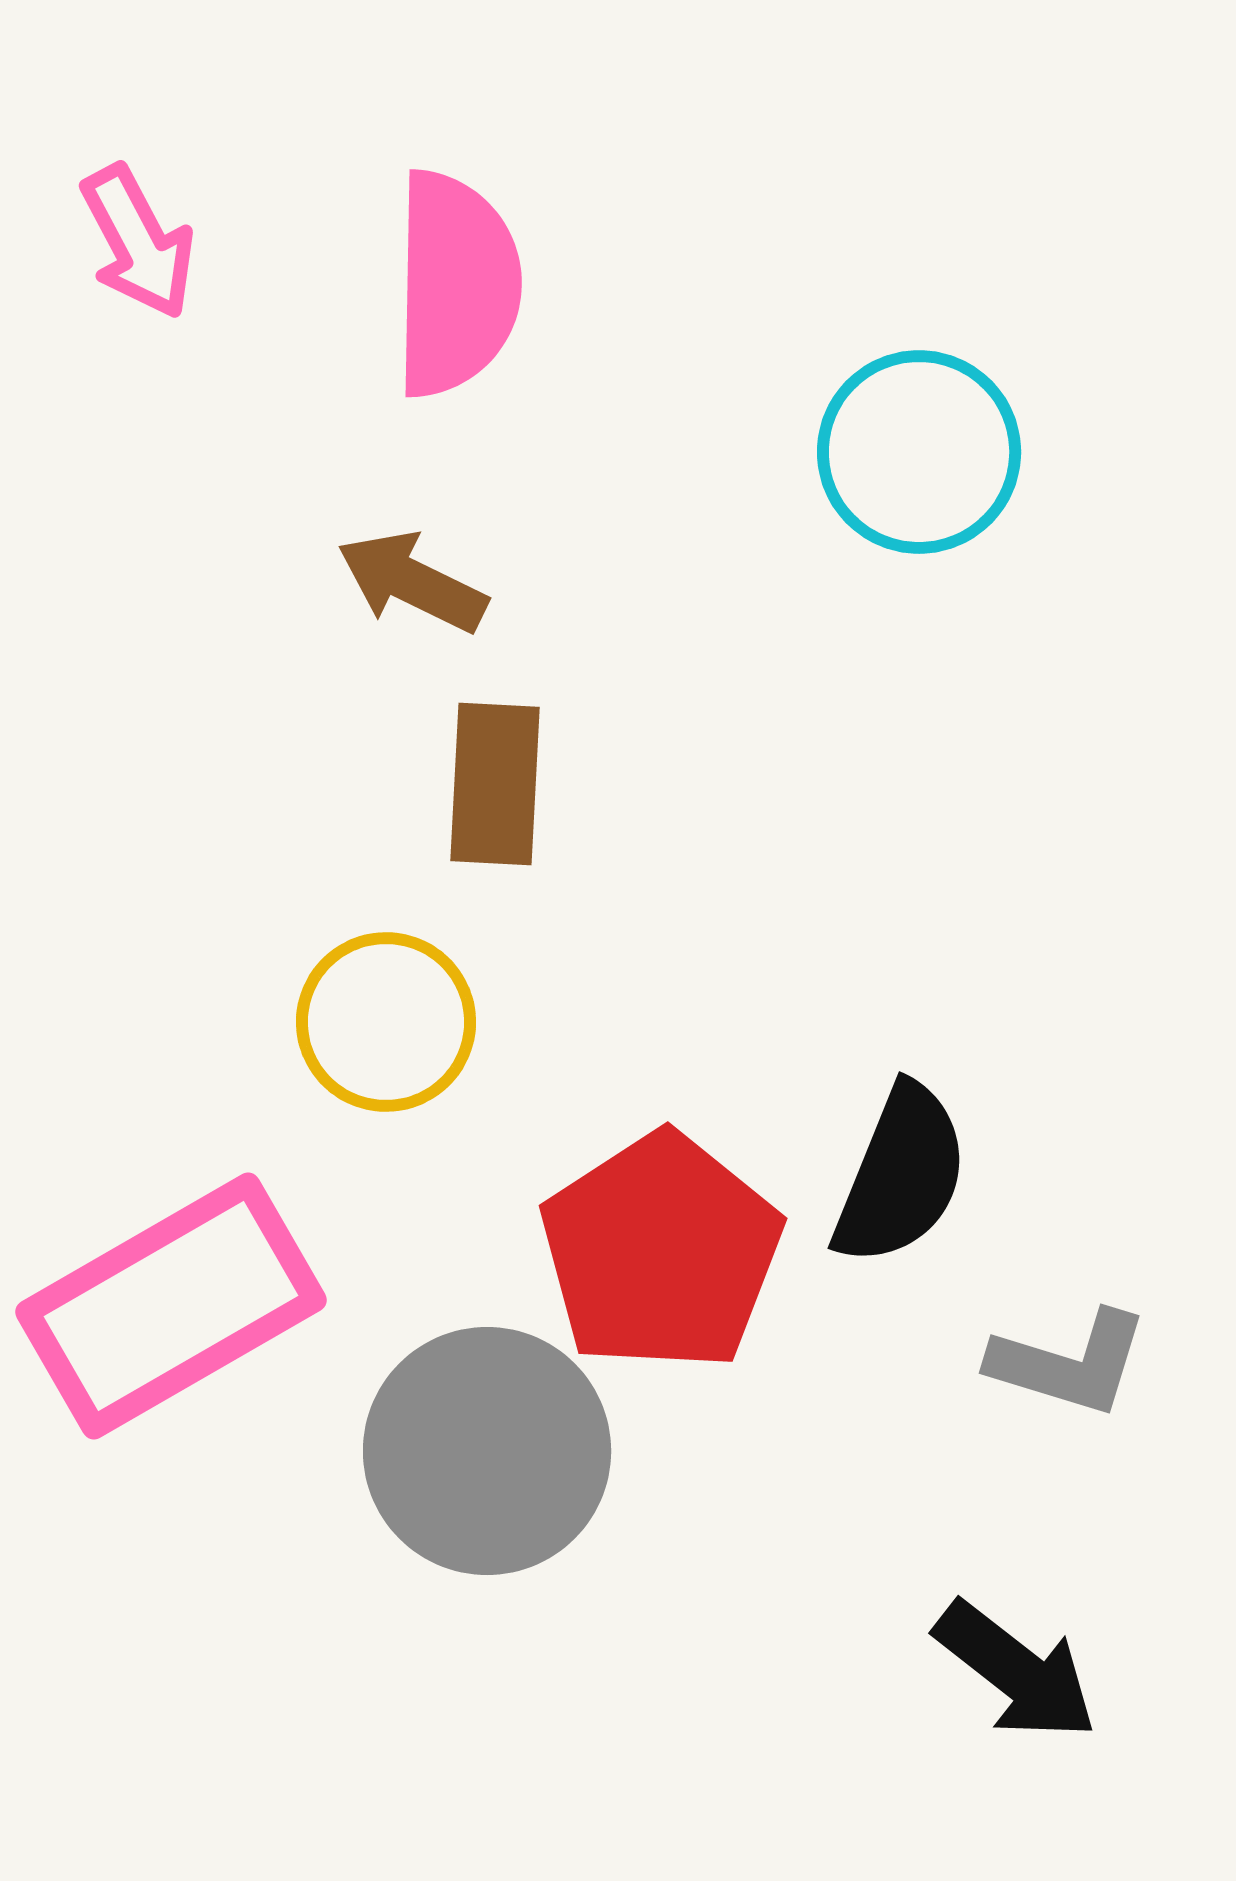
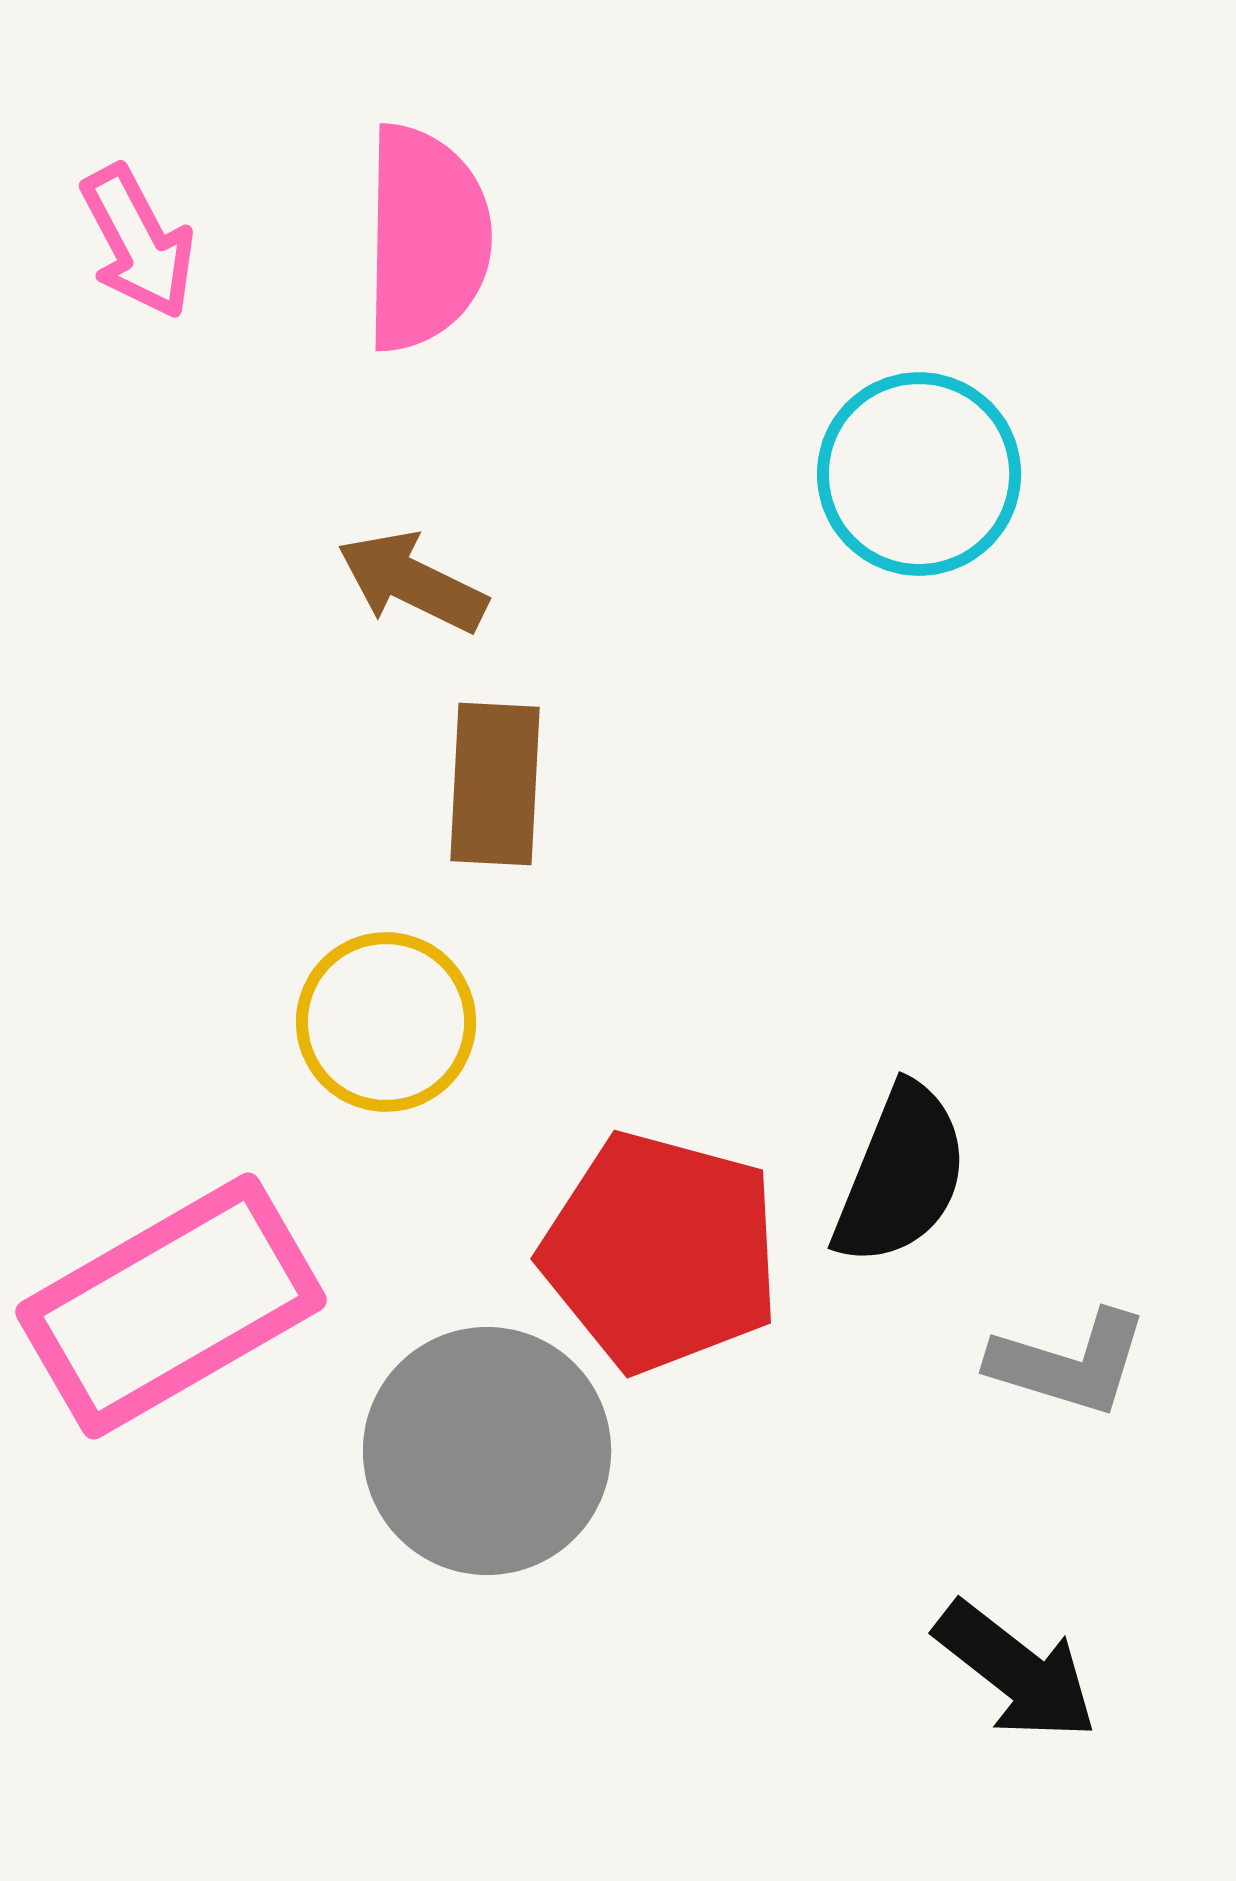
pink semicircle: moved 30 px left, 46 px up
cyan circle: moved 22 px down
red pentagon: rotated 24 degrees counterclockwise
